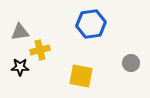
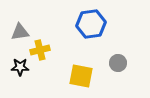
gray circle: moved 13 px left
